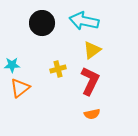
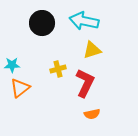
yellow triangle: rotated 18 degrees clockwise
red L-shape: moved 5 px left, 2 px down
